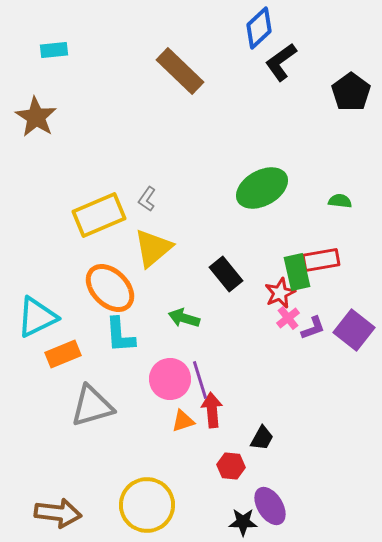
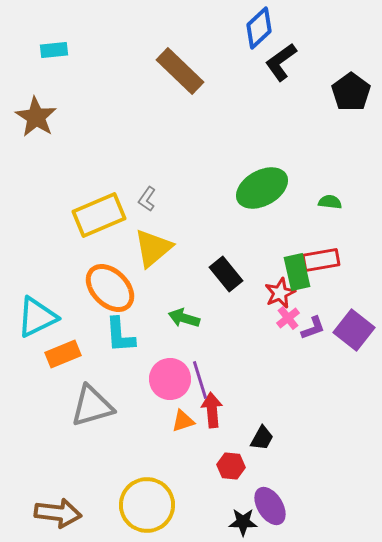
green semicircle: moved 10 px left, 1 px down
